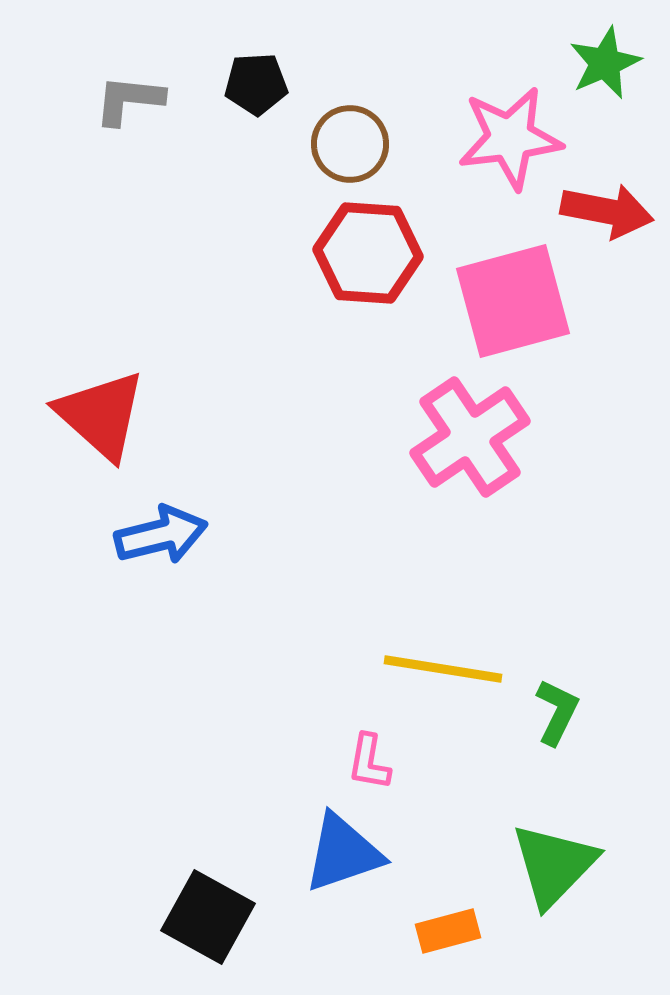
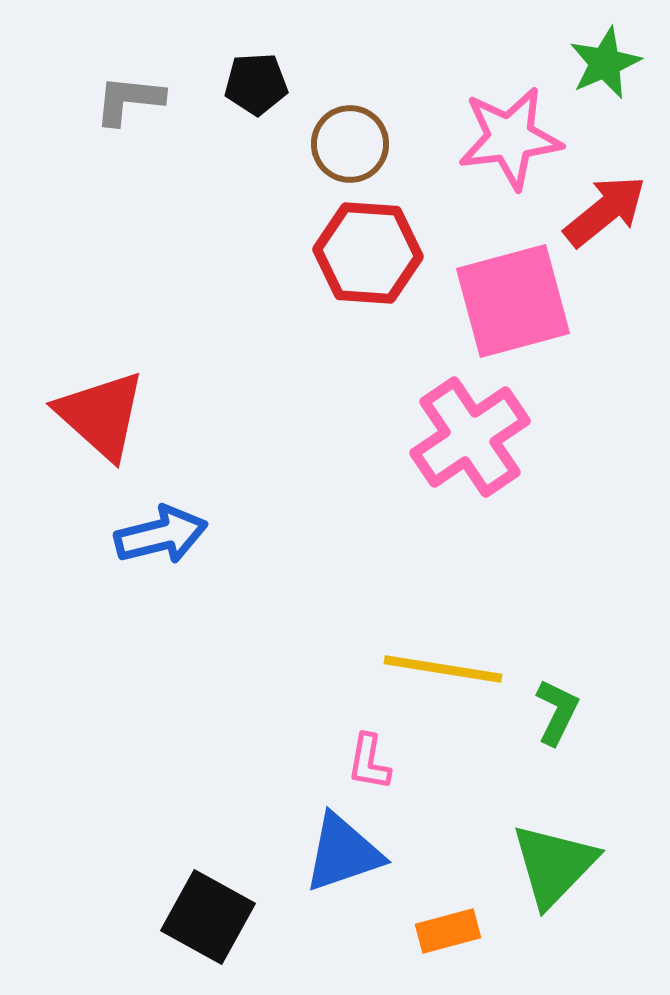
red arrow: moved 2 px left; rotated 50 degrees counterclockwise
